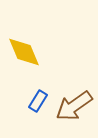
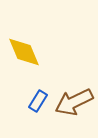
brown arrow: moved 4 px up; rotated 9 degrees clockwise
